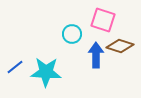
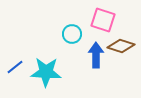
brown diamond: moved 1 px right
